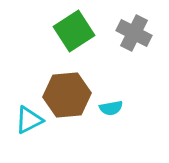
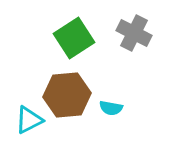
green square: moved 7 px down
cyan semicircle: rotated 20 degrees clockwise
